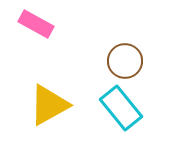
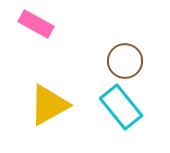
cyan rectangle: moved 1 px up
